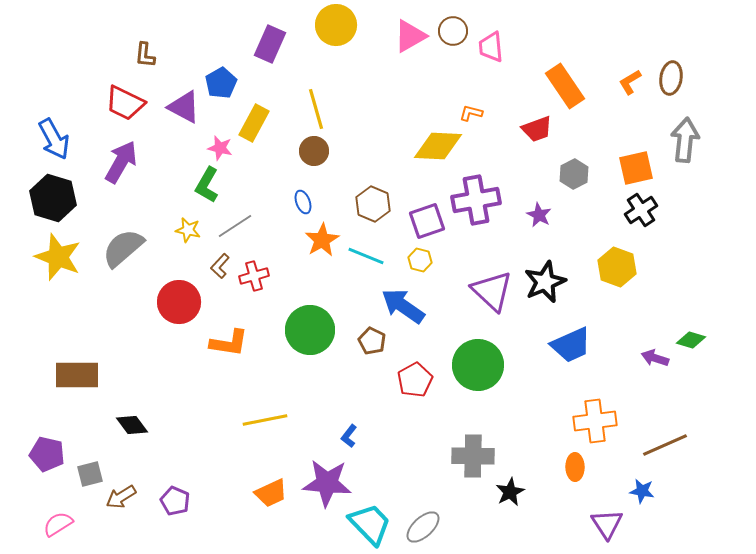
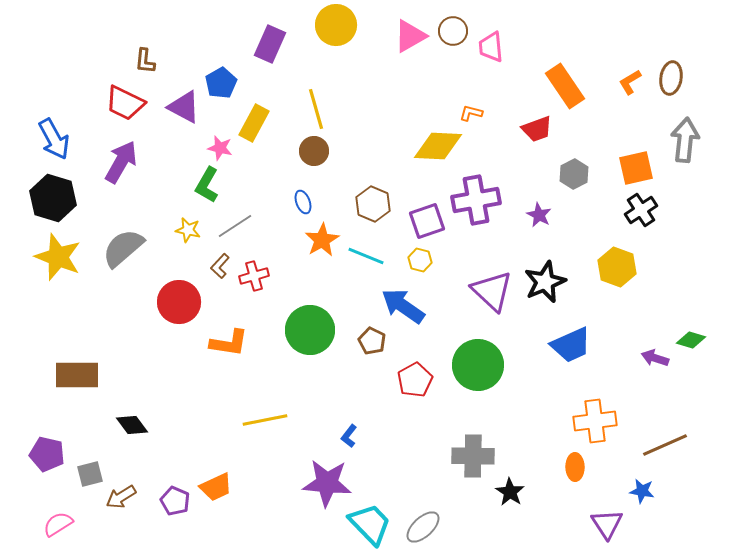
brown L-shape at (145, 55): moved 6 px down
black star at (510, 492): rotated 12 degrees counterclockwise
orange trapezoid at (271, 493): moved 55 px left, 6 px up
